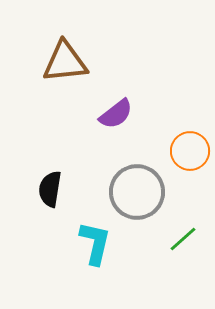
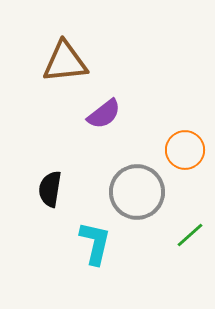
purple semicircle: moved 12 px left
orange circle: moved 5 px left, 1 px up
green line: moved 7 px right, 4 px up
